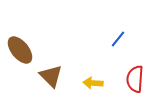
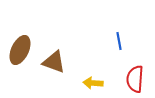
blue line: moved 1 px right, 2 px down; rotated 48 degrees counterclockwise
brown ellipse: rotated 64 degrees clockwise
brown triangle: moved 3 px right, 14 px up; rotated 25 degrees counterclockwise
